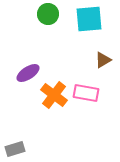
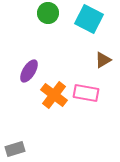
green circle: moved 1 px up
cyan square: rotated 32 degrees clockwise
purple ellipse: moved 1 px right, 2 px up; rotated 25 degrees counterclockwise
